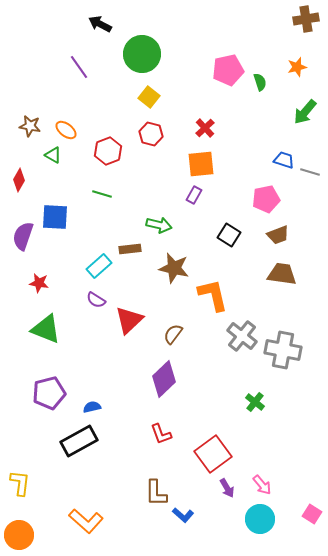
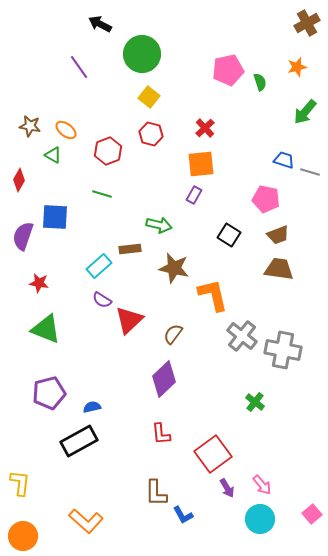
brown cross at (306, 19): moved 1 px right, 4 px down; rotated 20 degrees counterclockwise
pink pentagon at (266, 199): rotated 24 degrees clockwise
brown trapezoid at (282, 274): moved 3 px left, 5 px up
purple semicircle at (96, 300): moved 6 px right
red L-shape at (161, 434): rotated 15 degrees clockwise
pink square at (312, 514): rotated 18 degrees clockwise
blue L-shape at (183, 515): rotated 20 degrees clockwise
orange circle at (19, 535): moved 4 px right, 1 px down
